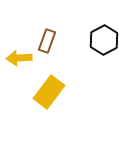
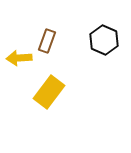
black hexagon: rotated 8 degrees counterclockwise
